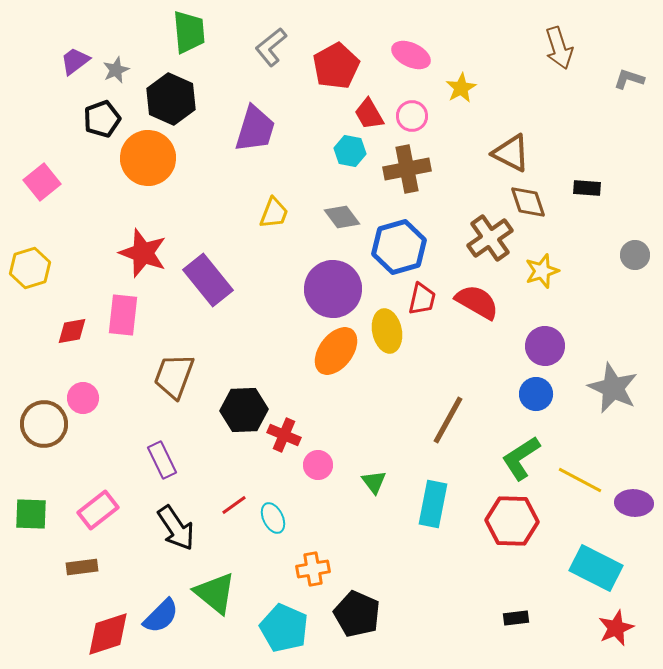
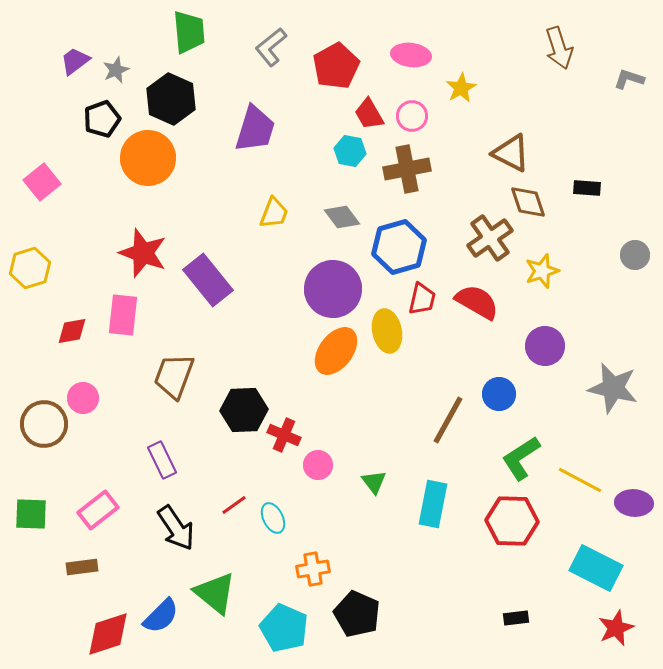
pink ellipse at (411, 55): rotated 18 degrees counterclockwise
gray star at (613, 388): rotated 12 degrees counterclockwise
blue circle at (536, 394): moved 37 px left
